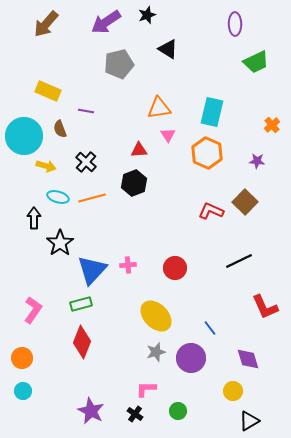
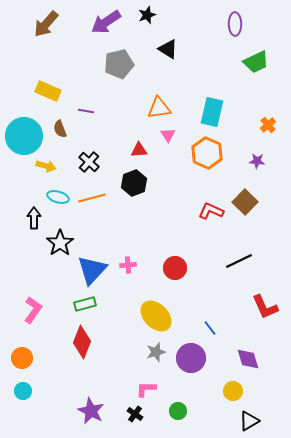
orange cross at (272, 125): moved 4 px left
black cross at (86, 162): moved 3 px right
green rectangle at (81, 304): moved 4 px right
